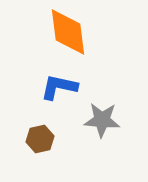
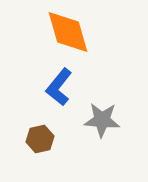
orange diamond: rotated 9 degrees counterclockwise
blue L-shape: rotated 63 degrees counterclockwise
